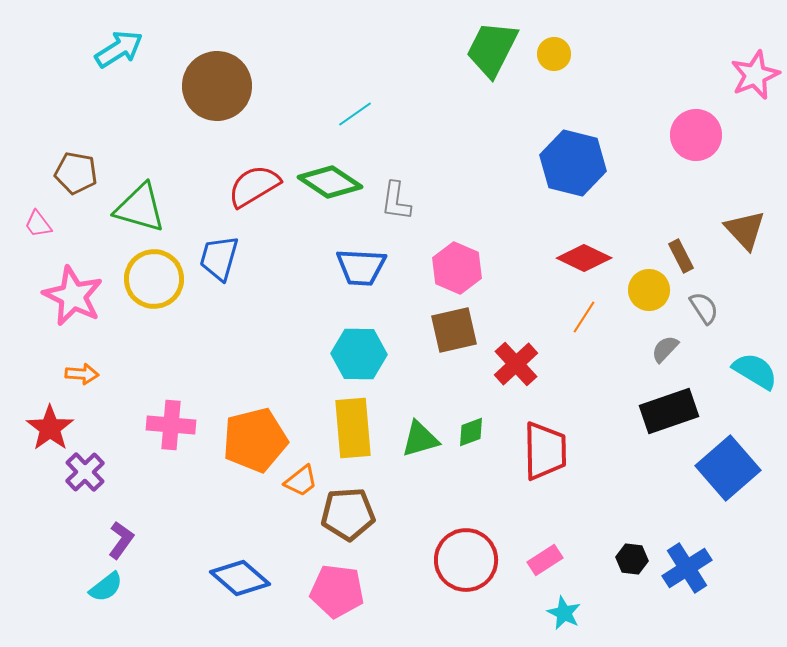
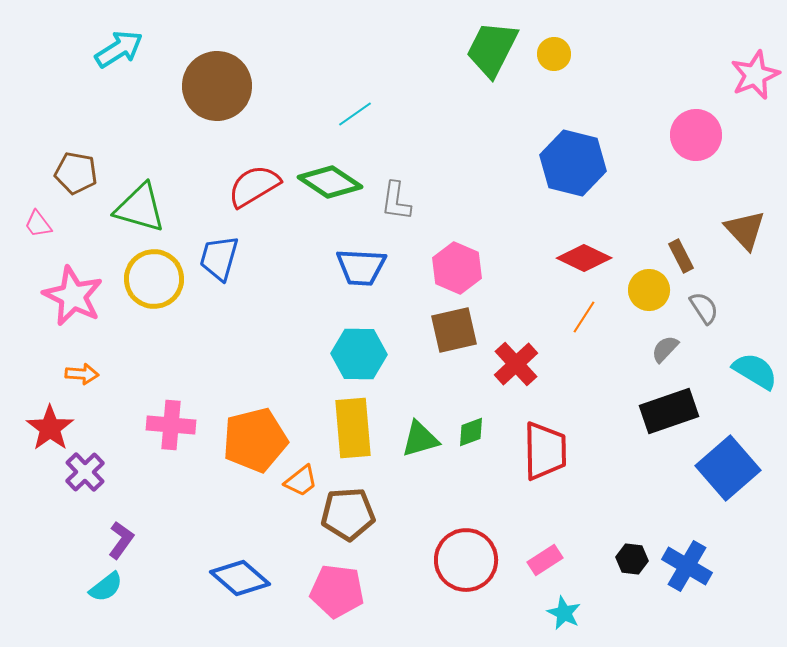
blue cross at (687, 568): moved 2 px up; rotated 27 degrees counterclockwise
